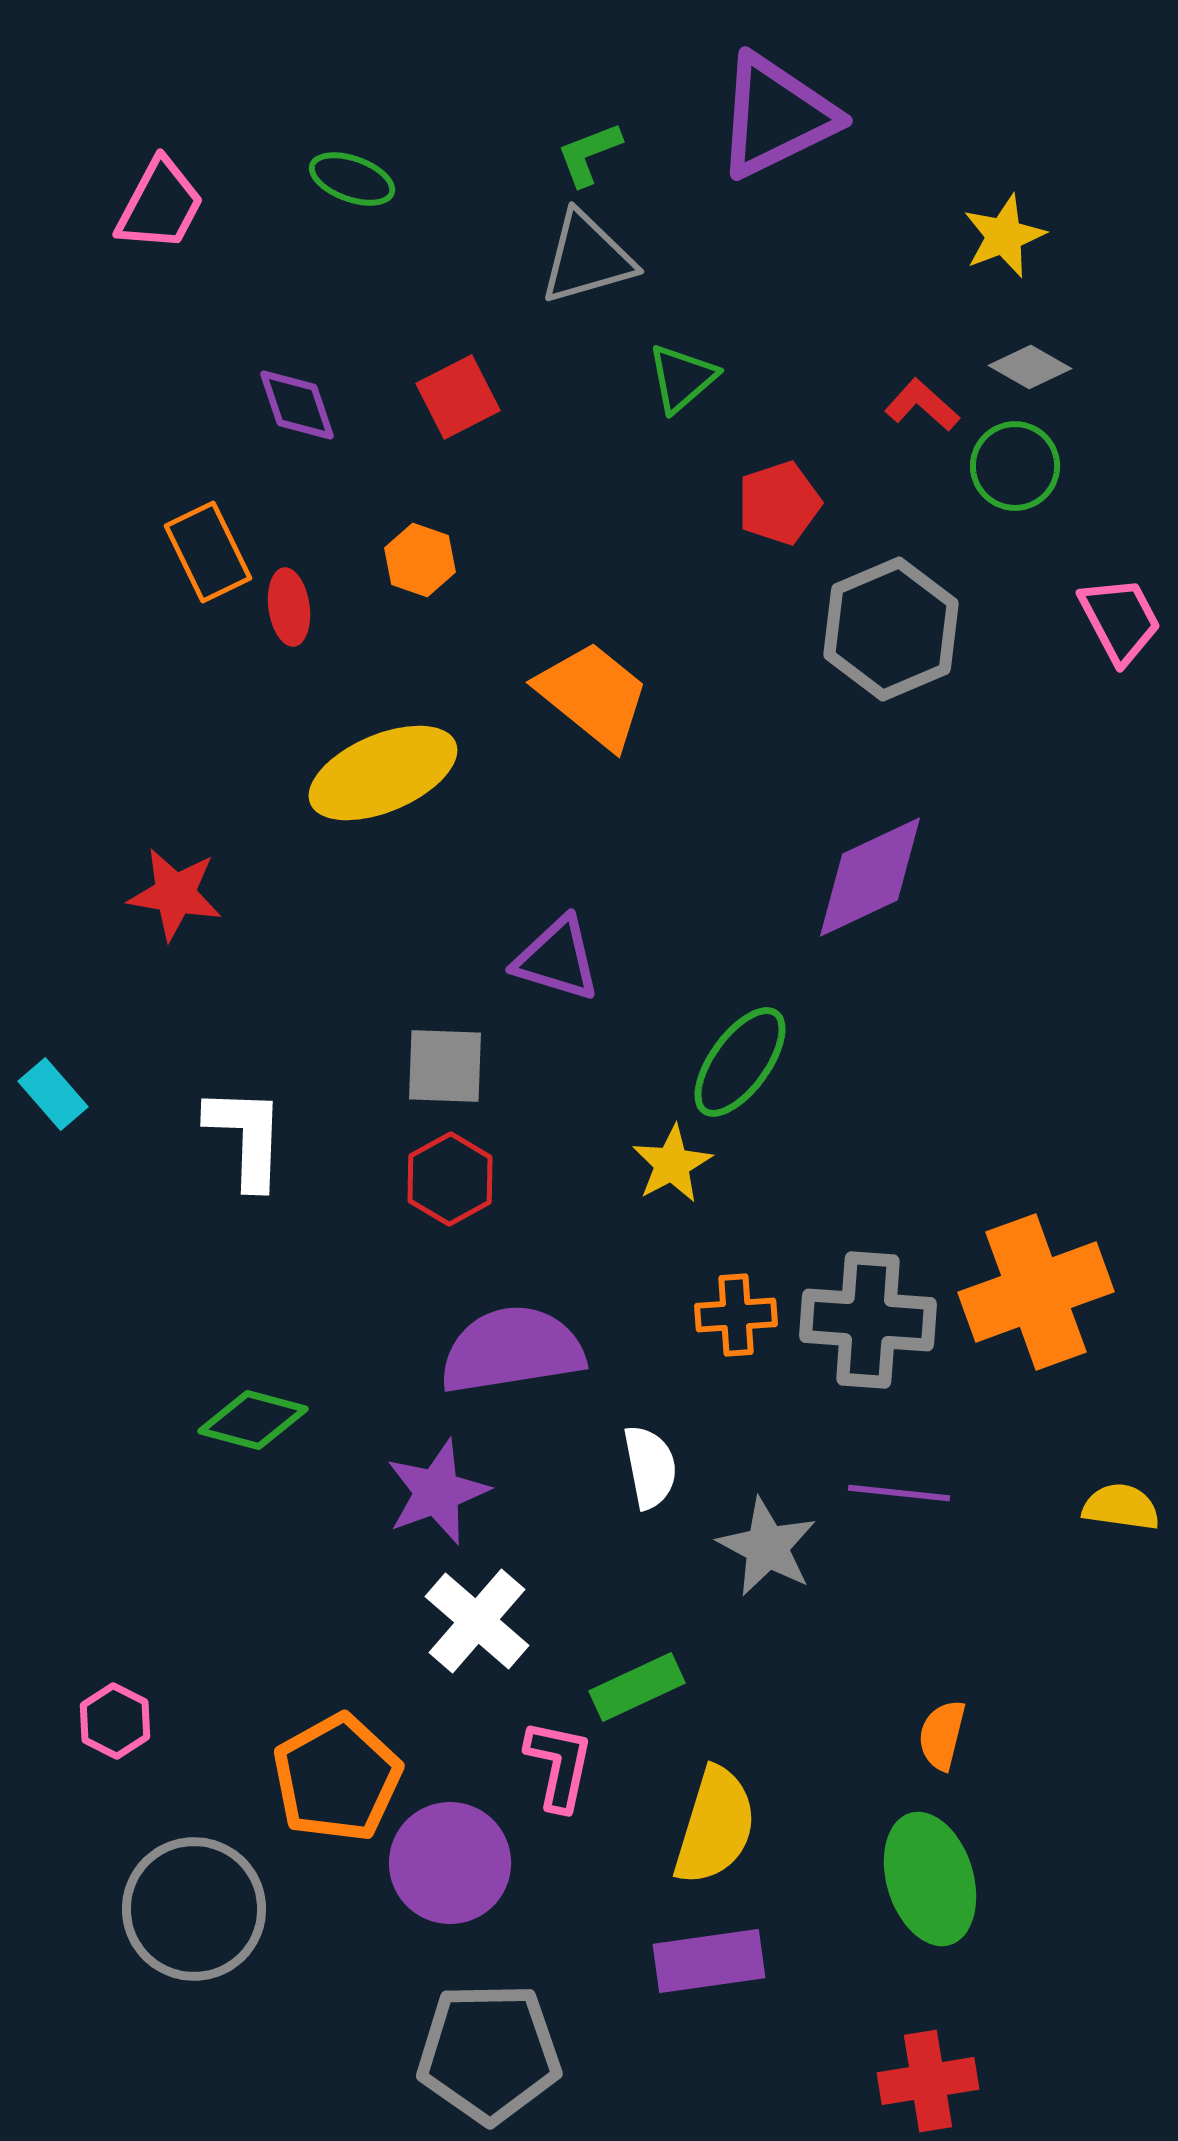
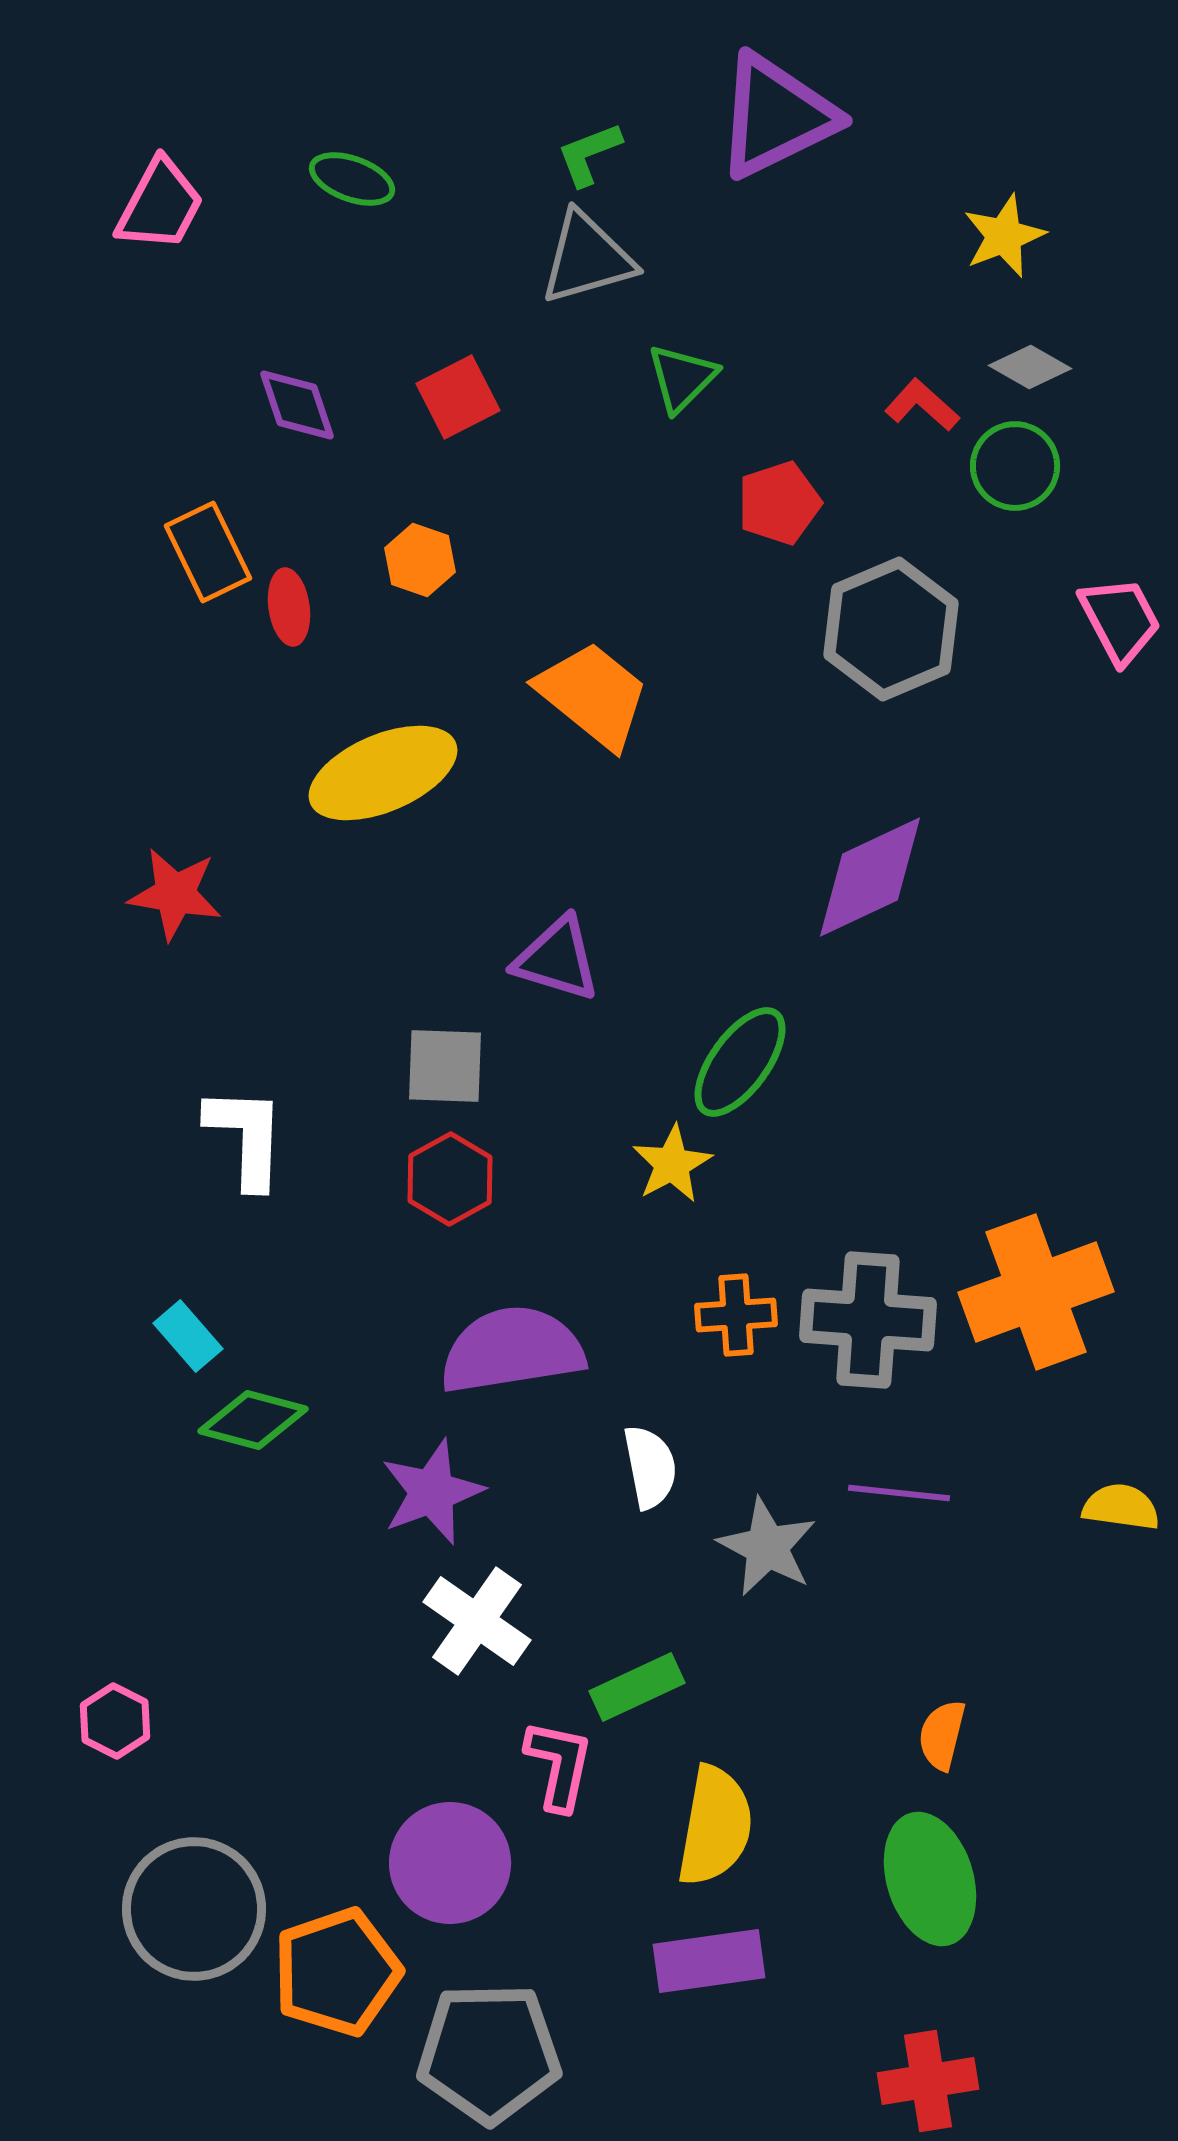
green triangle at (682, 378): rotated 4 degrees counterclockwise
cyan rectangle at (53, 1094): moved 135 px right, 242 px down
purple star at (437, 1492): moved 5 px left
white cross at (477, 1621): rotated 6 degrees counterclockwise
orange pentagon at (337, 1778): moved 194 px down; rotated 10 degrees clockwise
yellow semicircle at (715, 1826): rotated 7 degrees counterclockwise
